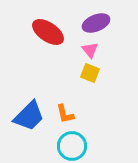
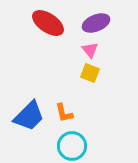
red ellipse: moved 9 px up
orange L-shape: moved 1 px left, 1 px up
